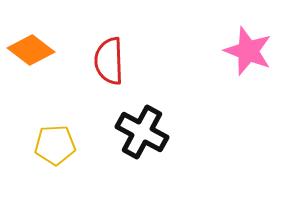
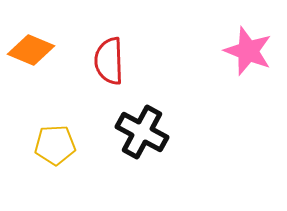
orange diamond: rotated 15 degrees counterclockwise
